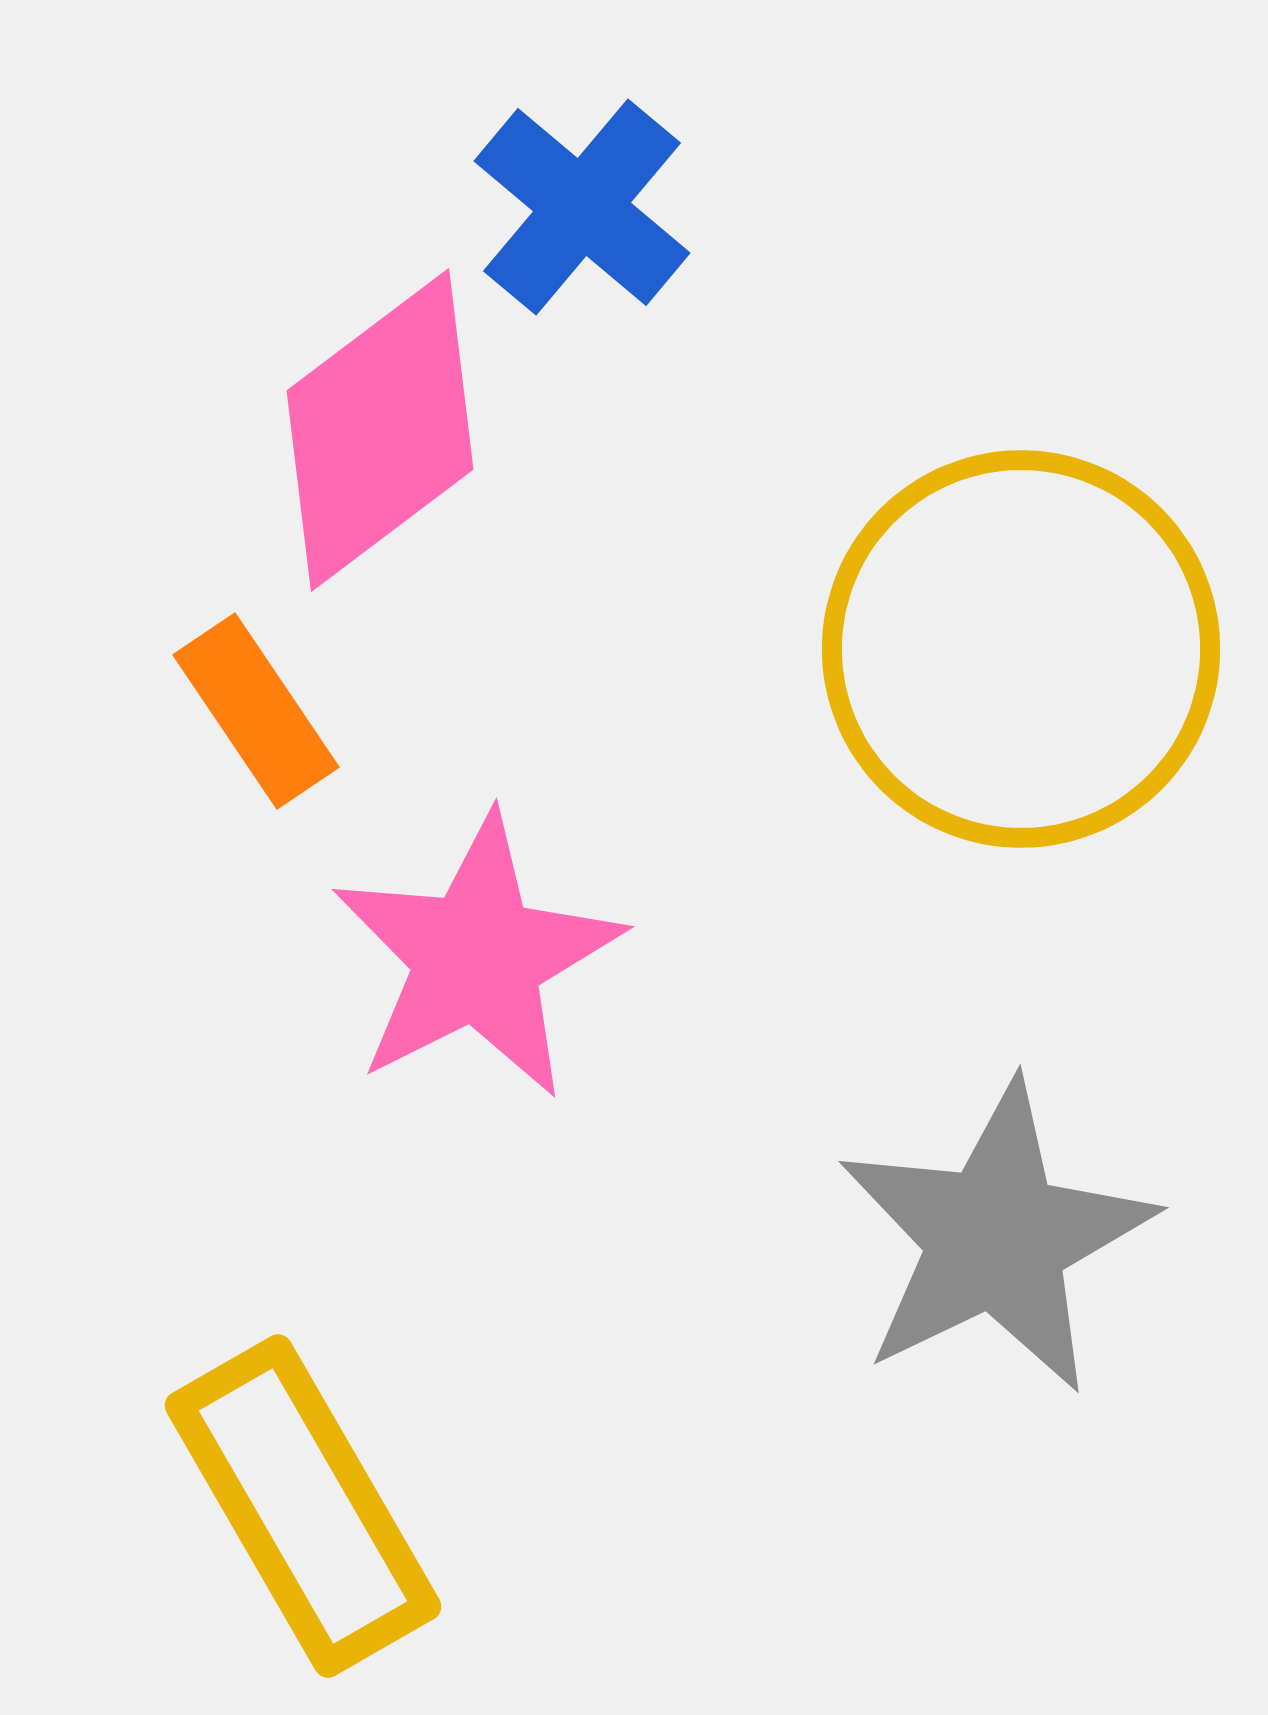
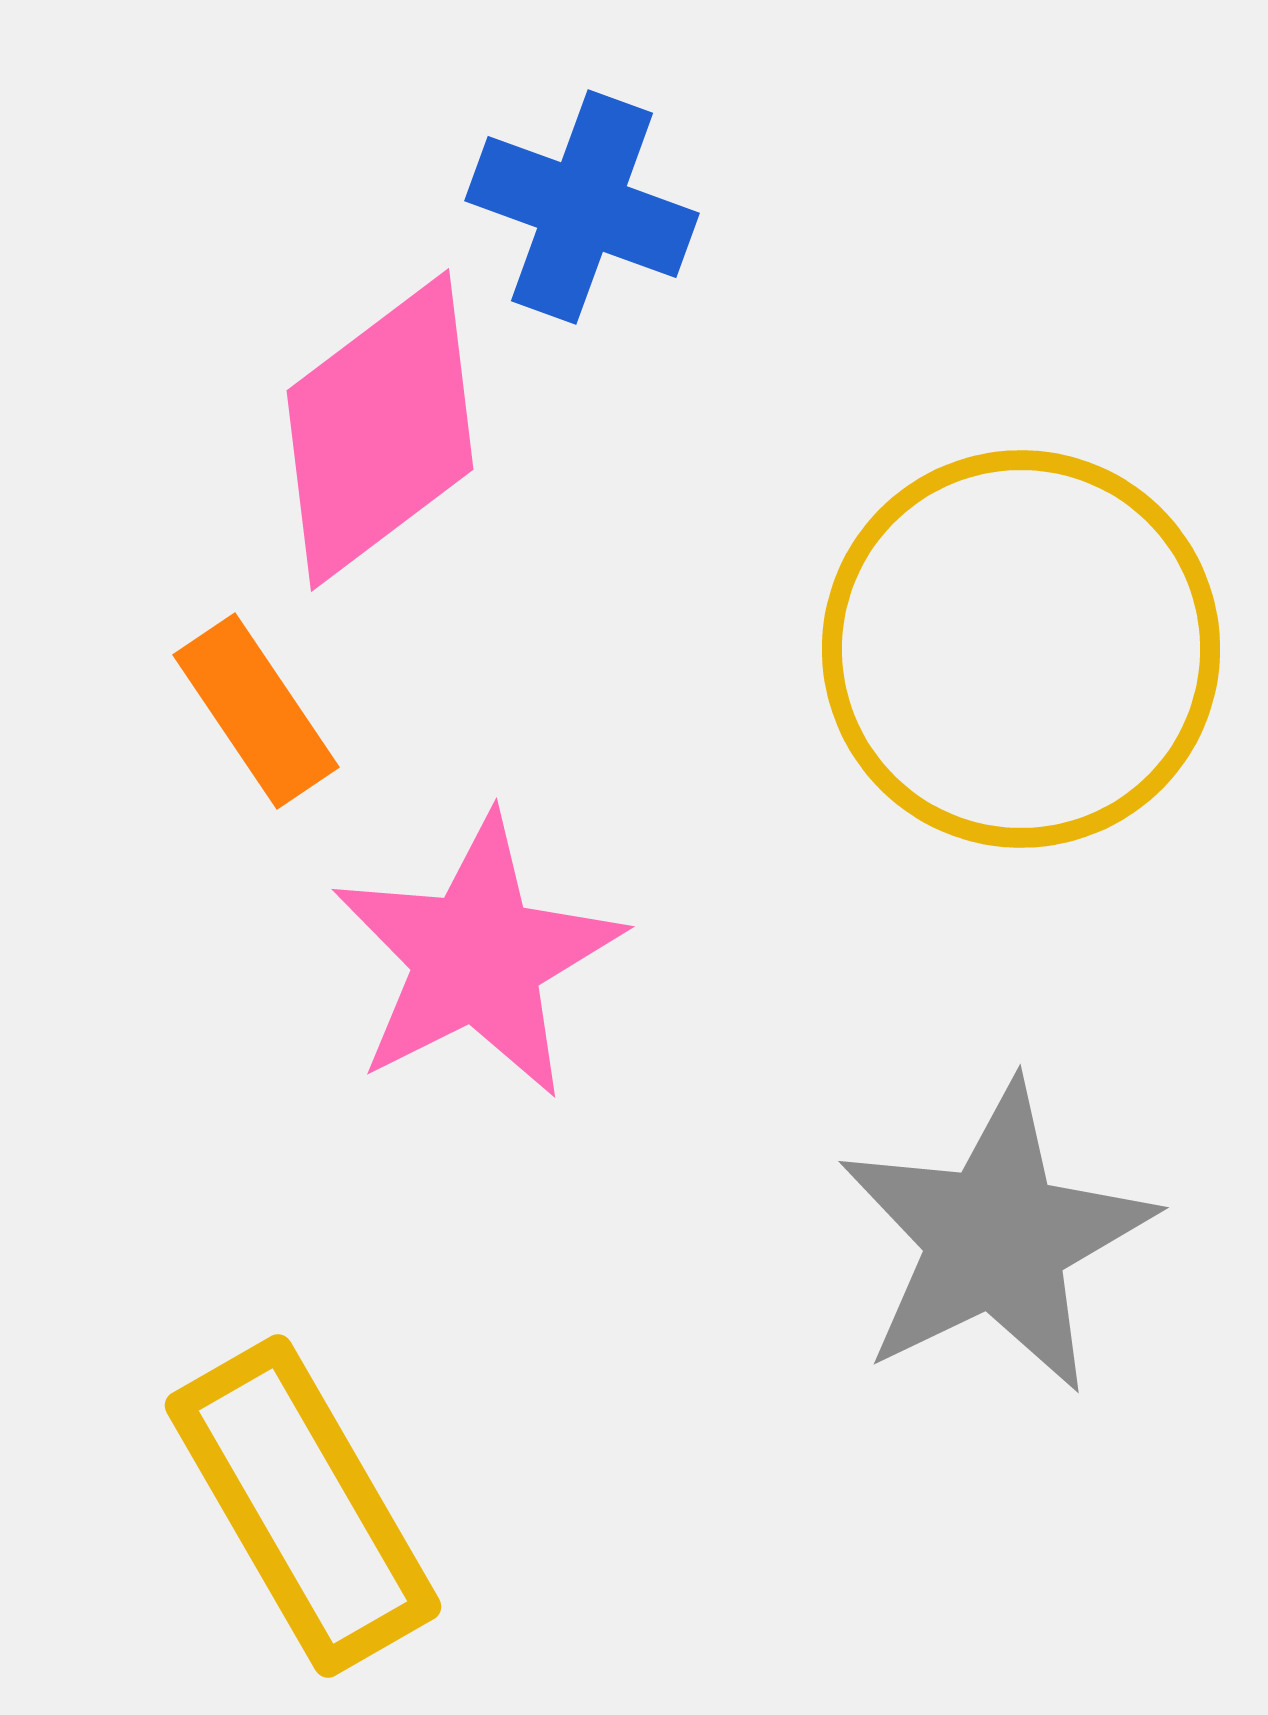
blue cross: rotated 20 degrees counterclockwise
